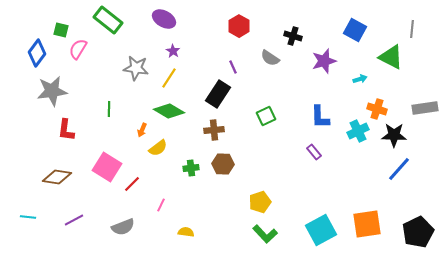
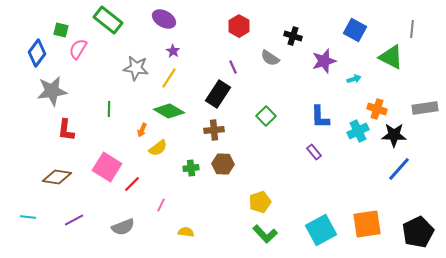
cyan arrow at (360, 79): moved 6 px left
green square at (266, 116): rotated 18 degrees counterclockwise
